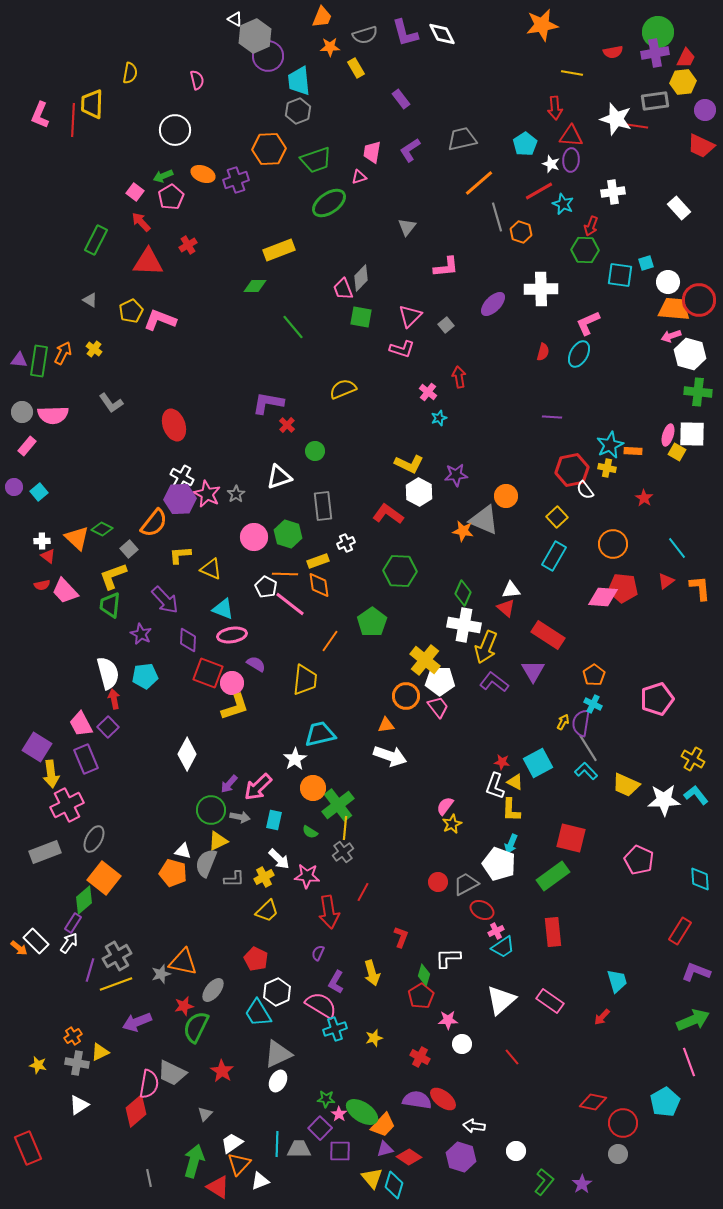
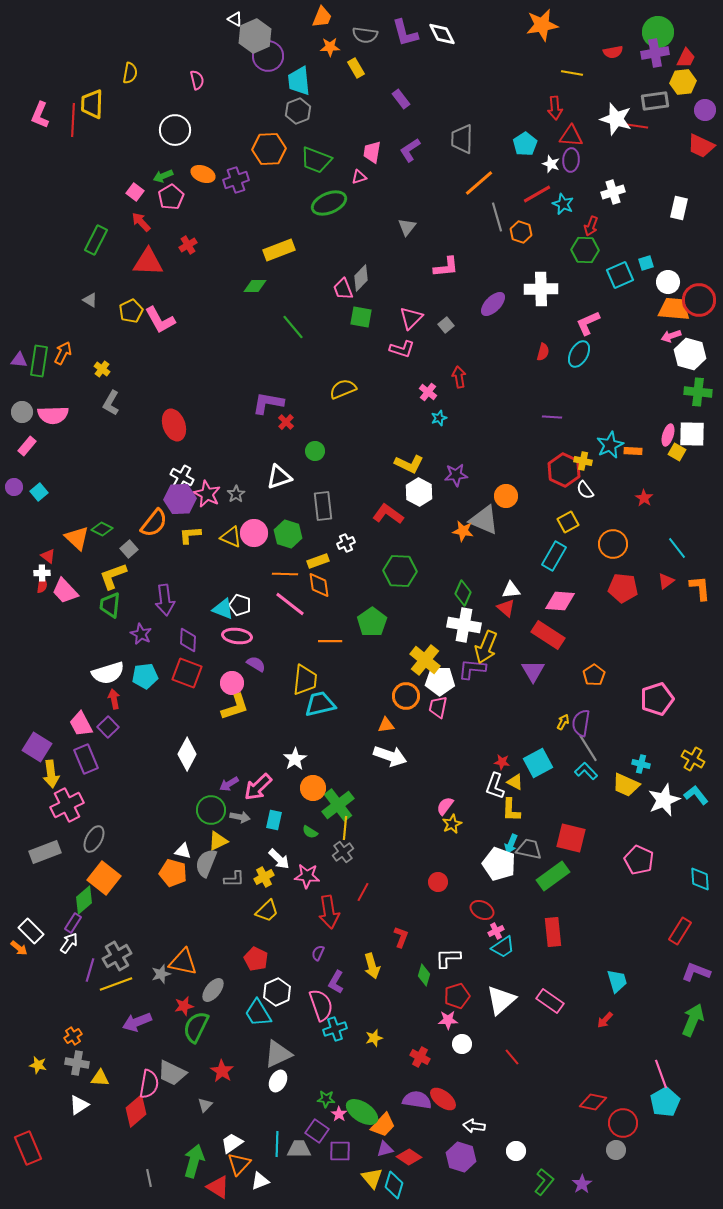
gray semicircle at (365, 35): rotated 25 degrees clockwise
gray trapezoid at (462, 139): rotated 76 degrees counterclockwise
green trapezoid at (316, 160): rotated 40 degrees clockwise
red line at (539, 191): moved 2 px left, 3 px down
white cross at (613, 192): rotated 10 degrees counterclockwise
green ellipse at (329, 203): rotated 12 degrees clockwise
white rectangle at (679, 208): rotated 55 degrees clockwise
cyan square at (620, 275): rotated 32 degrees counterclockwise
pink triangle at (410, 316): moved 1 px right, 2 px down
pink L-shape at (160, 320): rotated 140 degrees counterclockwise
yellow cross at (94, 349): moved 8 px right, 20 px down
gray L-shape at (111, 403): rotated 65 degrees clockwise
red cross at (287, 425): moved 1 px left, 3 px up
yellow cross at (607, 468): moved 24 px left, 7 px up
red hexagon at (572, 470): moved 8 px left; rotated 24 degrees counterclockwise
yellow square at (557, 517): moved 11 px right, 5 px down; rotated 15 degrees clockwise
pink circle at (254, 537): moved 4 px up
white cross at (42, 541): moved 32 px down
yellow L-shape at (180, 555): moved 10 px right, 20 px up
yellow triangle at (211, 569): moved 20 px right, 32 px up
red semicircle at (42, 585): rotated 70 degrees counterclockwise
white pentagon at (266, 587): moved 26 px left, 18 px down; rotated 10 degrees counterclockwise
pink diamond at (603, 597): moved 43 px left, 4 px down
purple arrow at (165, 600): rotated 36 degrees clockwise
pink ellipse at (232, 635): moved 5 px right, 1 px down; rotated 16 degrees clockwise
orange line at (330, 641): rotated 55 degrees clockwise
white semicircle at (108, 673): rotated 88 degrees clockwise
red square at (208, 673): moved 21 px left
purple L-shape at (494, 682): moved 22 px left, 13 px up; rotated 32 degrees counterclockwise
cyan cross at (593, 704): moved 48 px right, 60 px down; rotated 12 degrees counterclockwise
pink trapezoid at (438, 707): rotated 130 degrees counterclockwise
cyan trapezoid at (320, 734): moved 30 px up
purple arrow at (229, 784): rotated 18 degrees clockwise
white star at (664, 800): rotated 20 degrees counterclockwise
gray trapezoid at (466, 884): moved 63 px right, 35 px up; rotated 40 degrees clockwise
white rectangle at (36, 941): moved 5 px left, 10 px up
yellow arrow at (372, 973): moved 7 px up
red pentagon at (421, 996): moved 36 px right; rotated 15 degrees clockwise
pink semicircle at (321, 1005): rotated 40 degrees clockwise
red arrow at (602, 1017): moved 3 px right, 3 px down
green arrow at (693, 1020): rotated 44 degrees counterclockwise
yellow triangle at (100, 1052): moved 26 px down; rotated 30 degrees clockwise
pink line at (689, 1062): moved 28 px left, 12 px down
gray triangle at (205, 1114): moved 9 px up
purple square at (320, 1128): moved 3 px left, 3 px down; rotated 10 degrees counterclockwise
gray circle at (618, 1154): moved 2 px left, 4 px up
